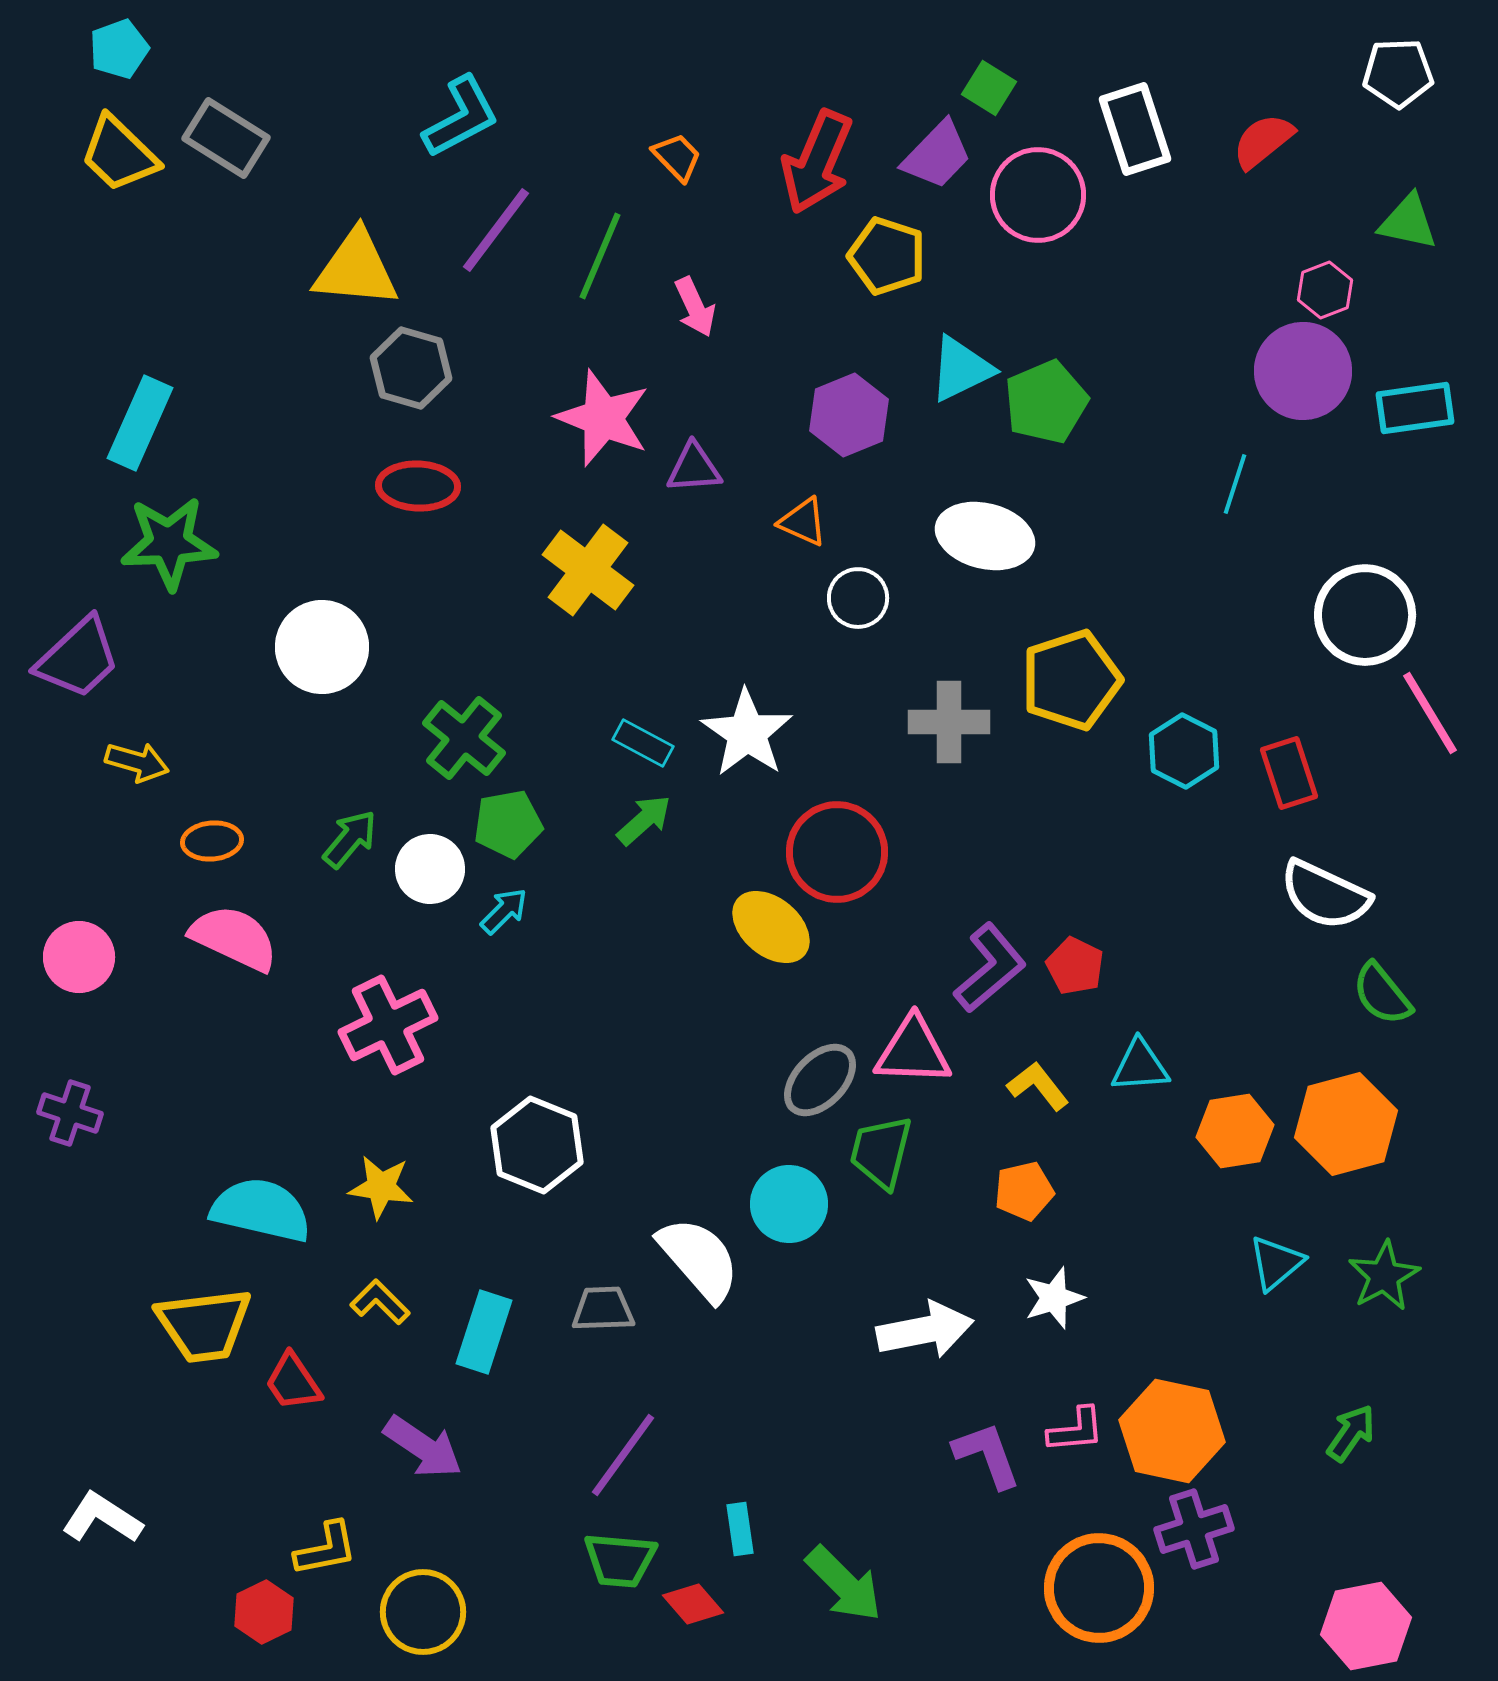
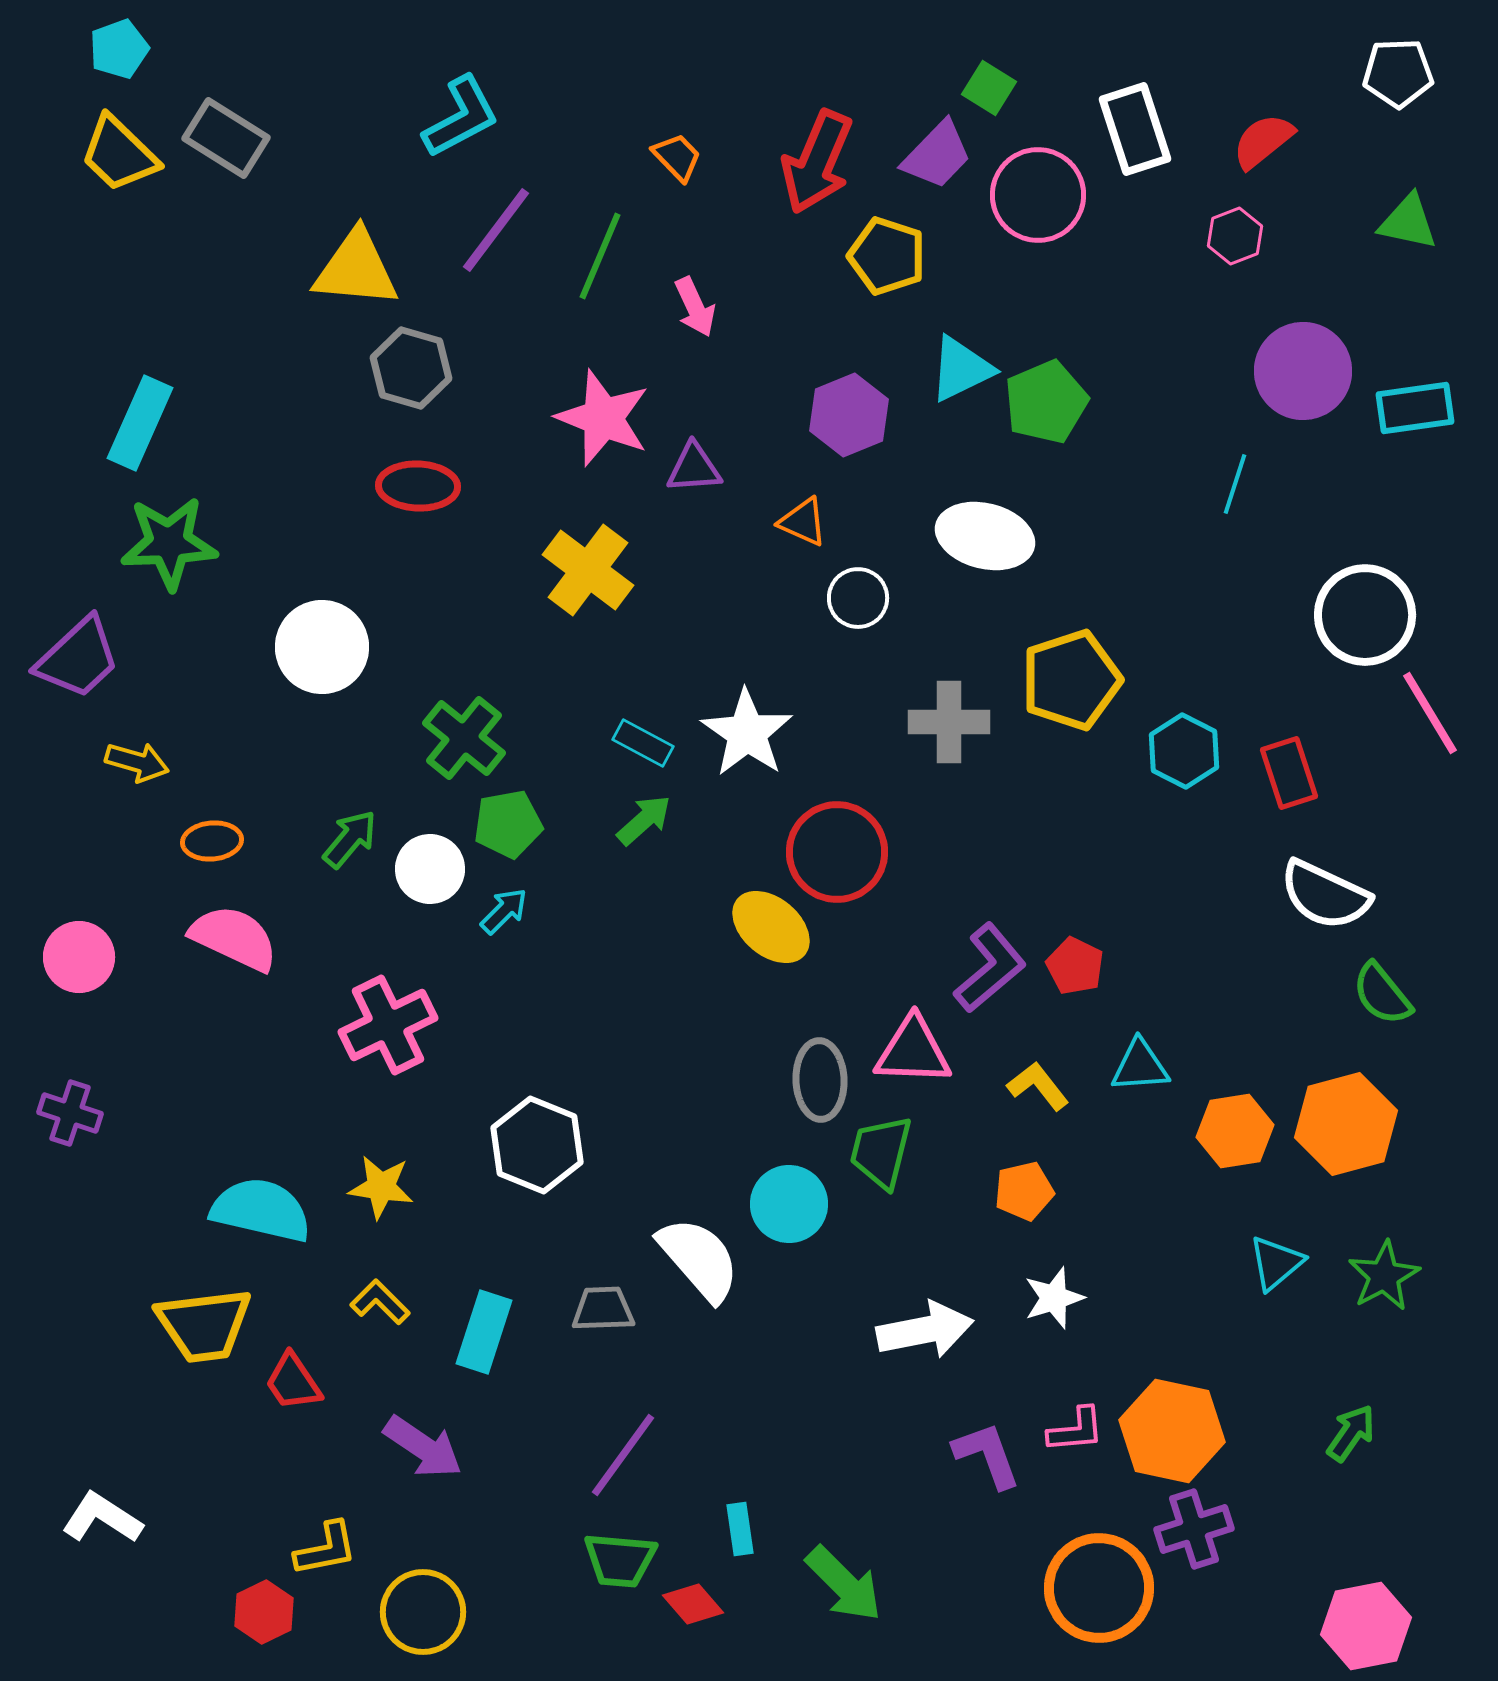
pink hexagon at (1325, 290): moved 90 px left, 54 px up
gray ellipse at (820, 1080): rotated 46 degrees counterclockwise
